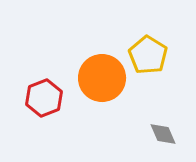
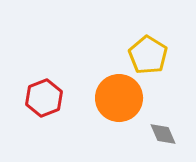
orange circle: moved 17 px right, 20 px down
